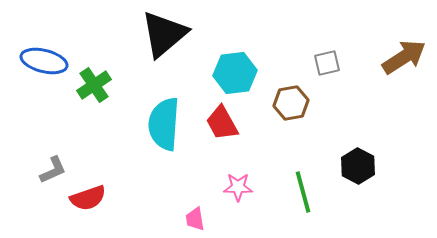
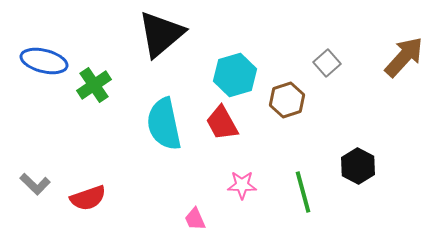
black triangle: moved 3 px left
brown arrow: rotated 15 degrees counterclockwise
gray square: rotated 28 degrees counterclockwise
cyan hexagon: moved 2 px down; rotated 9 degrees counterclockwise
brown hexagon: moved 4 px left, 3 px up; rotated 8 degrees counterclockwise
cyan semicircle: rotated 16 degrees counterclockwise
gray L-shape: moved 18 px left, 14 px down; rotated 68 degrees clockwise
pink star: moved 4 px right, 2 px up
pink trapezoid: rotated 15 degrees counterclockwise
